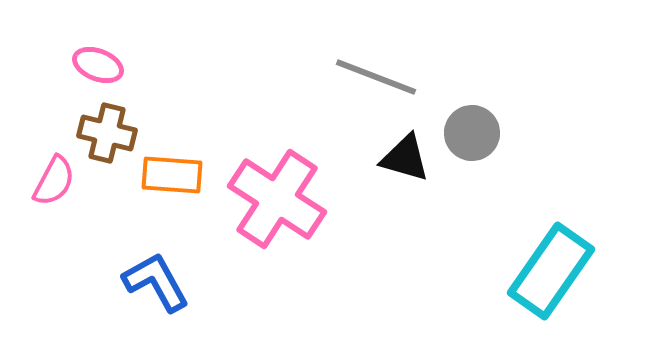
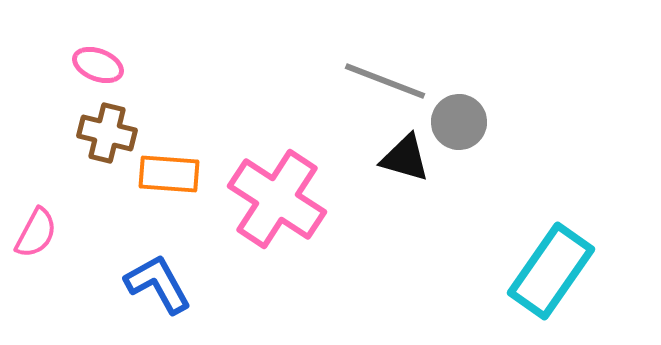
gray line: moved 9 px right, 4 px down
gray circle: moved 13 px left, 11 px up
orange rectangle: moved 3 px left, 1 px up
pink semicircle: moved 18 px left, 52 px down
blue L-shape: moved 2 px right, 2 px down
